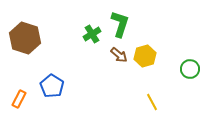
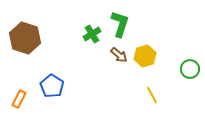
yellow line: moved 7 px up
